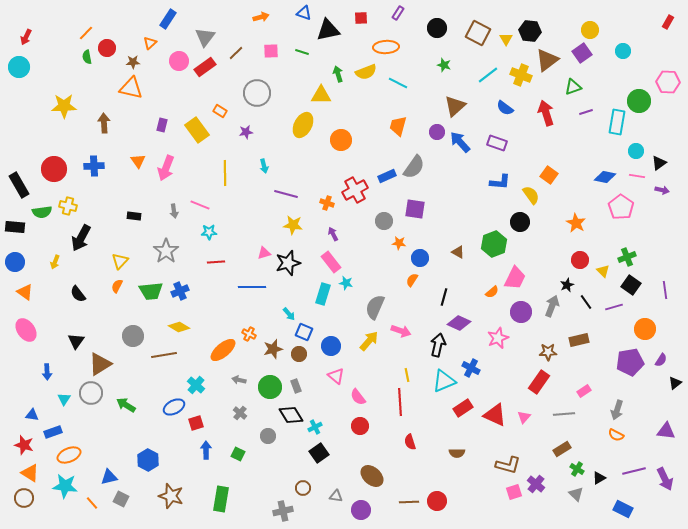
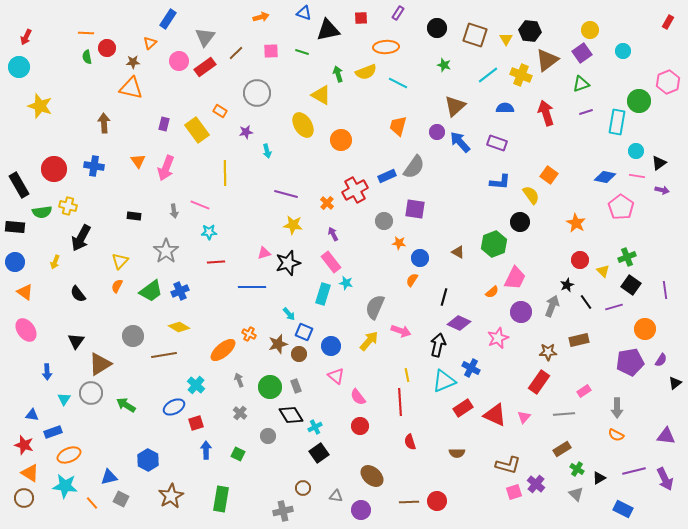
orange line at (86, 33): rotated 49 degrees clockwise
brown square at (478, 33): moved 3 px left, 2 px down; rotated 10 degrees counterclockwise
pink hexagon at (668, 82): rotated 25 degrees counterclockwise
green triangle at (573, 87): moved 8 px right, 3 px up
yellow triangle at (321, 95): rotated 30 degrees clockwise
yellow star at (64, 106): moved 24 px left; rotated 20 degrees clockwise
blue semicircle at (505, 108): rotated 144 degrees clockwise
purple rectangle at (162, 125): moved 2 px right, 1 px up
yellow ellipse at (303, 125): rotated 60 degrees counterclockwise
blue cross at (94, 166): rotated 12 degrees clockwise
cyan arrow at (264, 166): moved 3 px right, 15 px up
orange cross at (327, 203): rotated 24 degrees clockwise
green trapezoid at (151, 291): rotated 30 degrees counterclockwise
brown star at (273, 349): moved 5 px right, 5 px up
gray arrow at (239, 380): rotated 56 degrees clockwise
gray arrow at (617, 410): moved 2 px up; rotated 18 degrees counterclockwise
purple triangle at (666, 431): moved 5 px down
brown star at (171, 496): rotated 25 degrees clockwise
